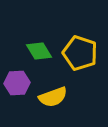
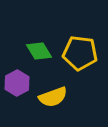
yellow pentagon: rotated 12 degrees counterclockwise
purple hexagon: rotated 25 degrees counterclockwise
